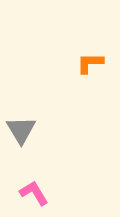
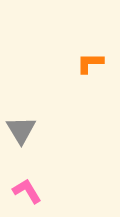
pink L-shape: moved 7 px left, 2 px up
